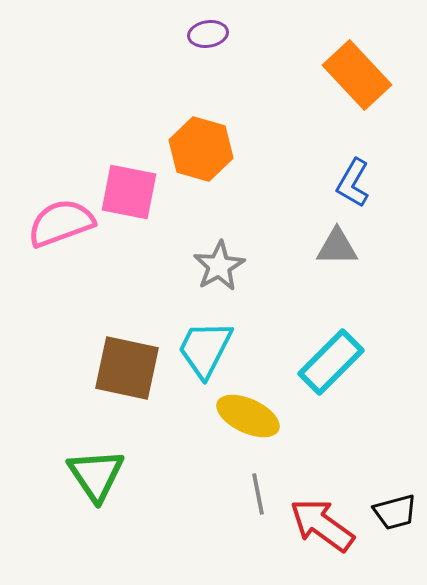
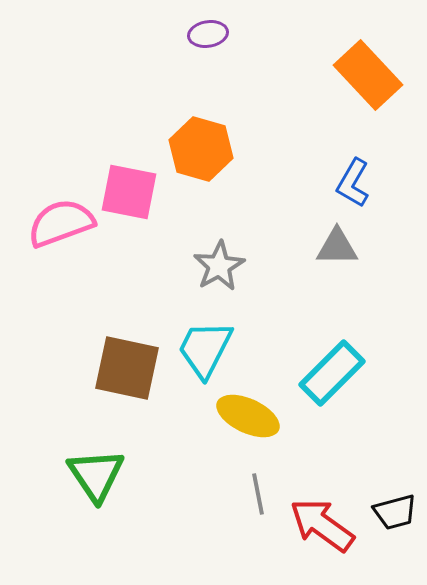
orange rectangle: moved 11 px right
cyan rectangle: moved 1 px right, 11 px down
